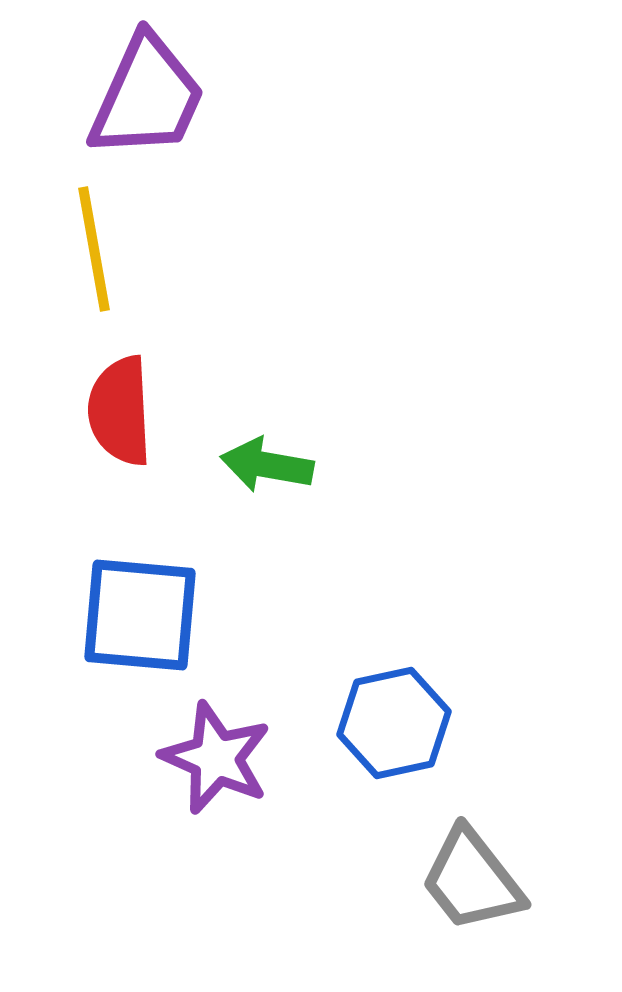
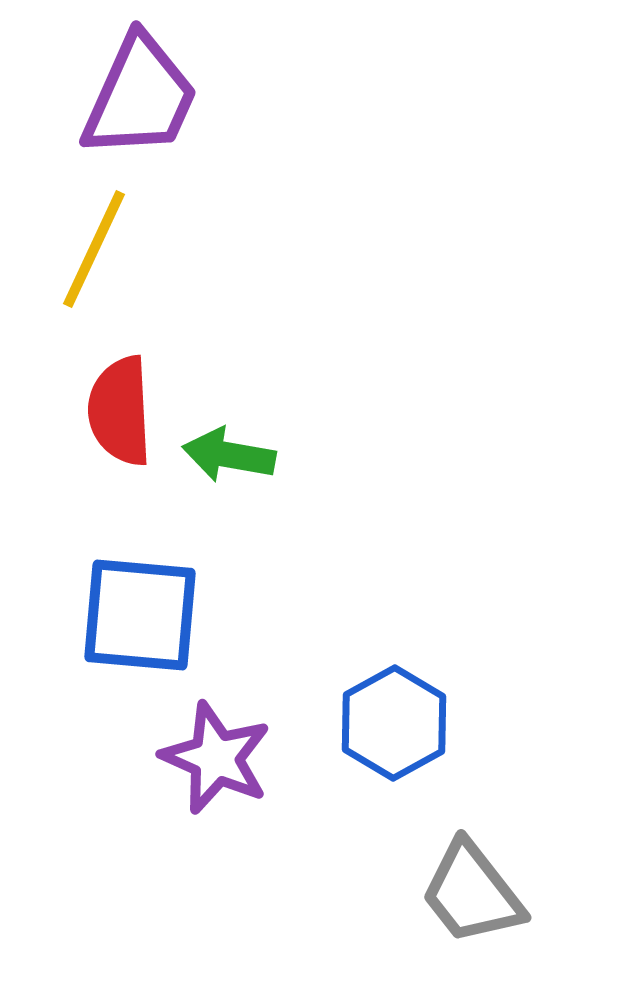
purple trapezoid: moved 7 px left
yellow line: rotated 35 degrees clockwise
green arrow: moved 38 px left, 10 px up
blue hexagon: rotated 17 degrees counterclockwise
gray trapezoid: moved 13 px down
